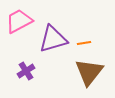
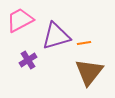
pink trapezoid: moved 1 px right, 1 px up
purple triangle: moved 3 px right, 3 px up
purple cross: moved 2 px right, 11 px up
